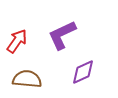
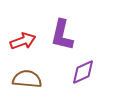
purple L-shape: rotated 52 degrees counterclockwise
red arrow: moved 6 px right; rotated 35 degrees clockwise
